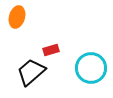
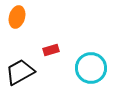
black trapezoid: moved 11 px left; rotated 12 degrees clockwise
